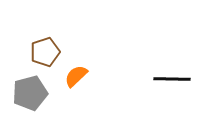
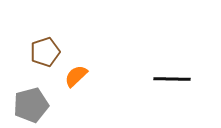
gray pentagon: moved 1 px right, 12 px down
